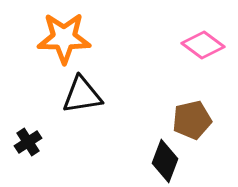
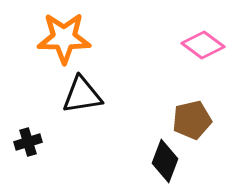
black cross: rotated 16 degrees clockwise
